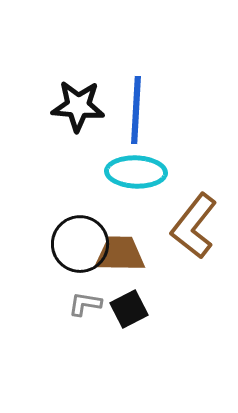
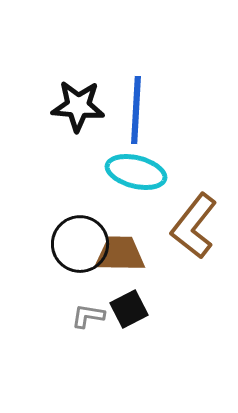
cyan ellipse: rotated 12 degrees clockwise
gray L-shape: moved 3 px right, 12 px down
